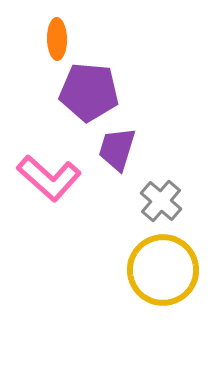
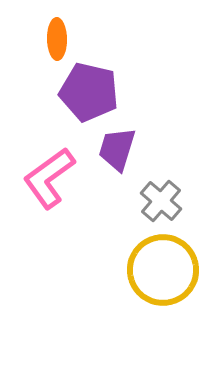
purple pentagon: rotated 8 degrees clockwise
pink L-shape: rotated 102 degrees clockwise
